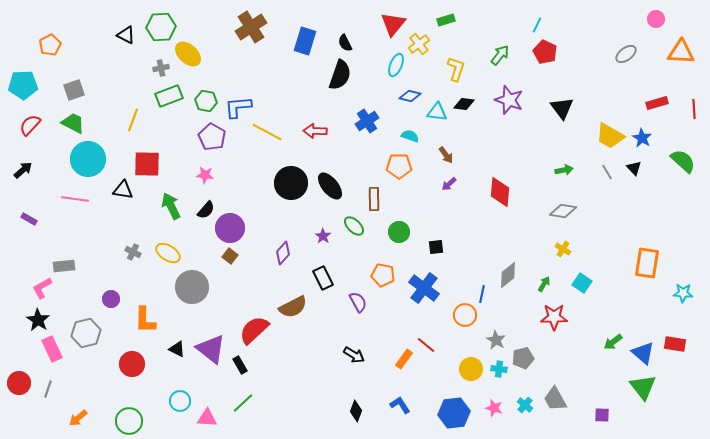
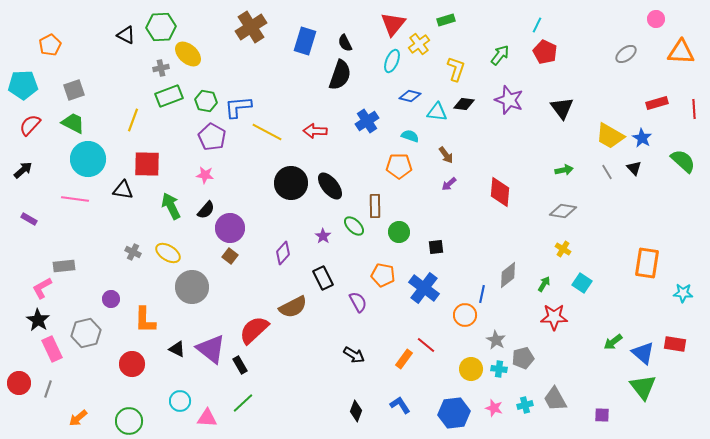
cyan ellipse at (396, 65): moved 4 px left, 4 px up
brown rectangle at (374, 199): moved 1 px right, 7 px down
cyan cross at (525, 405): rotated 35 degrees clockwise
